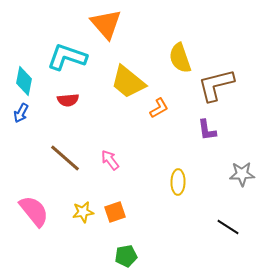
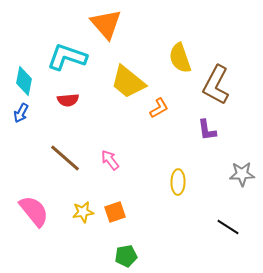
brown L-shape: rotated 48 degrees counterclockwise
